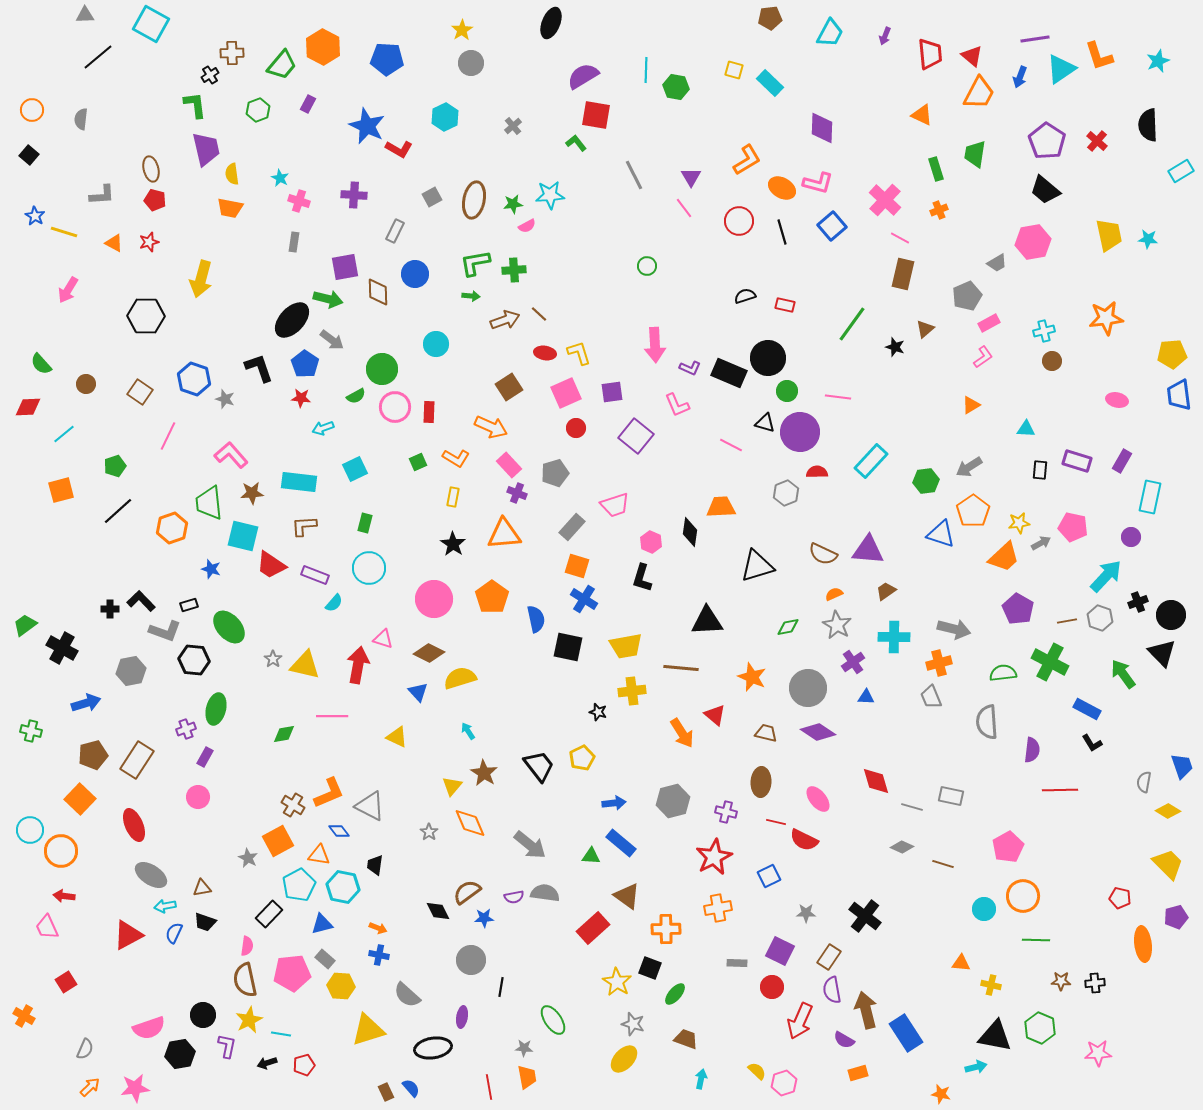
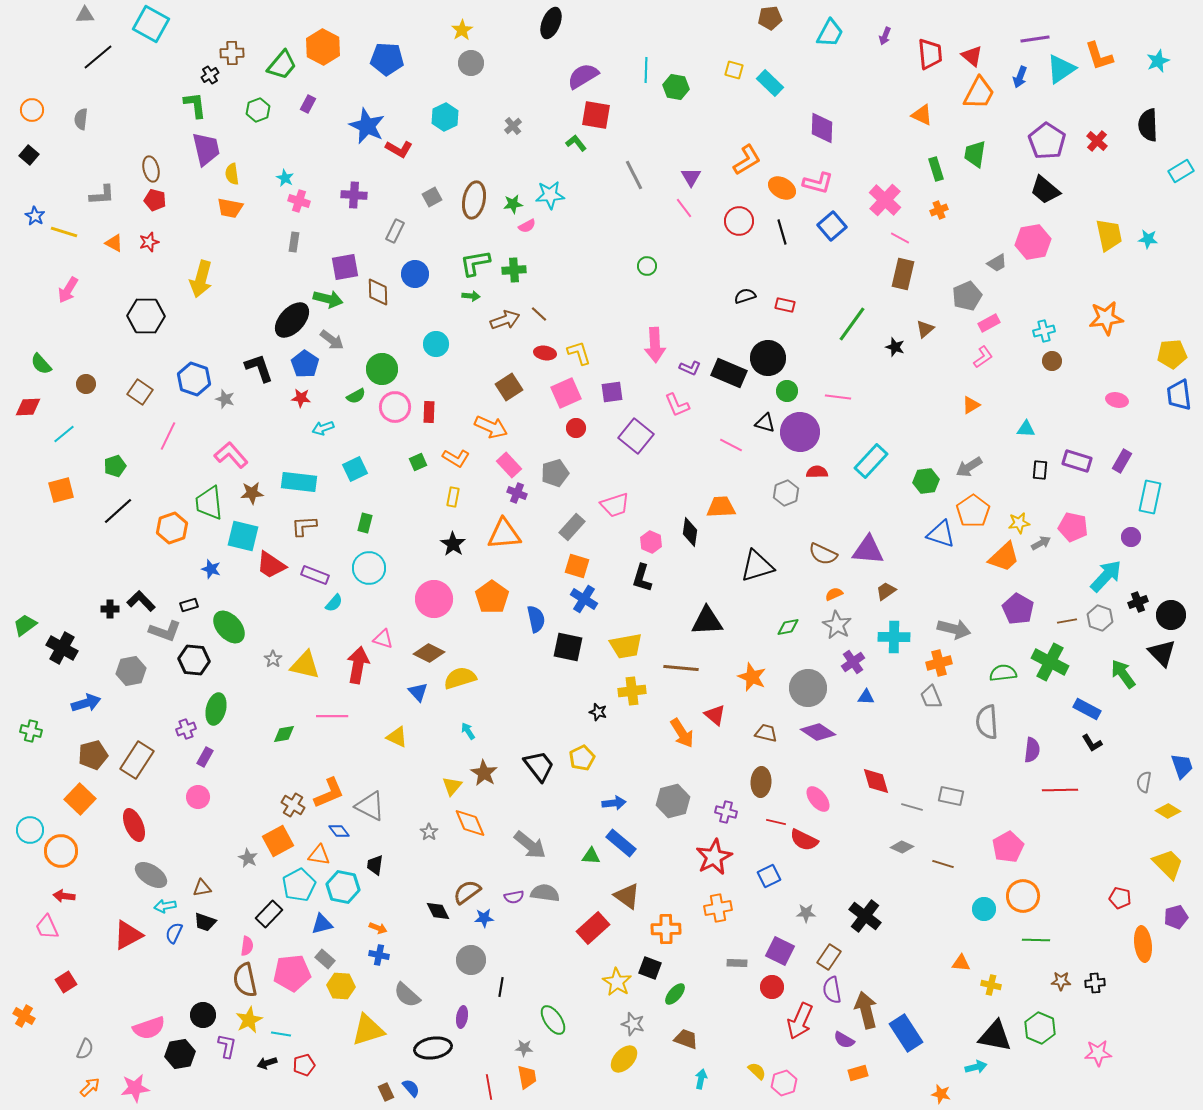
cyan star at (280, 178): moved 5 px right
